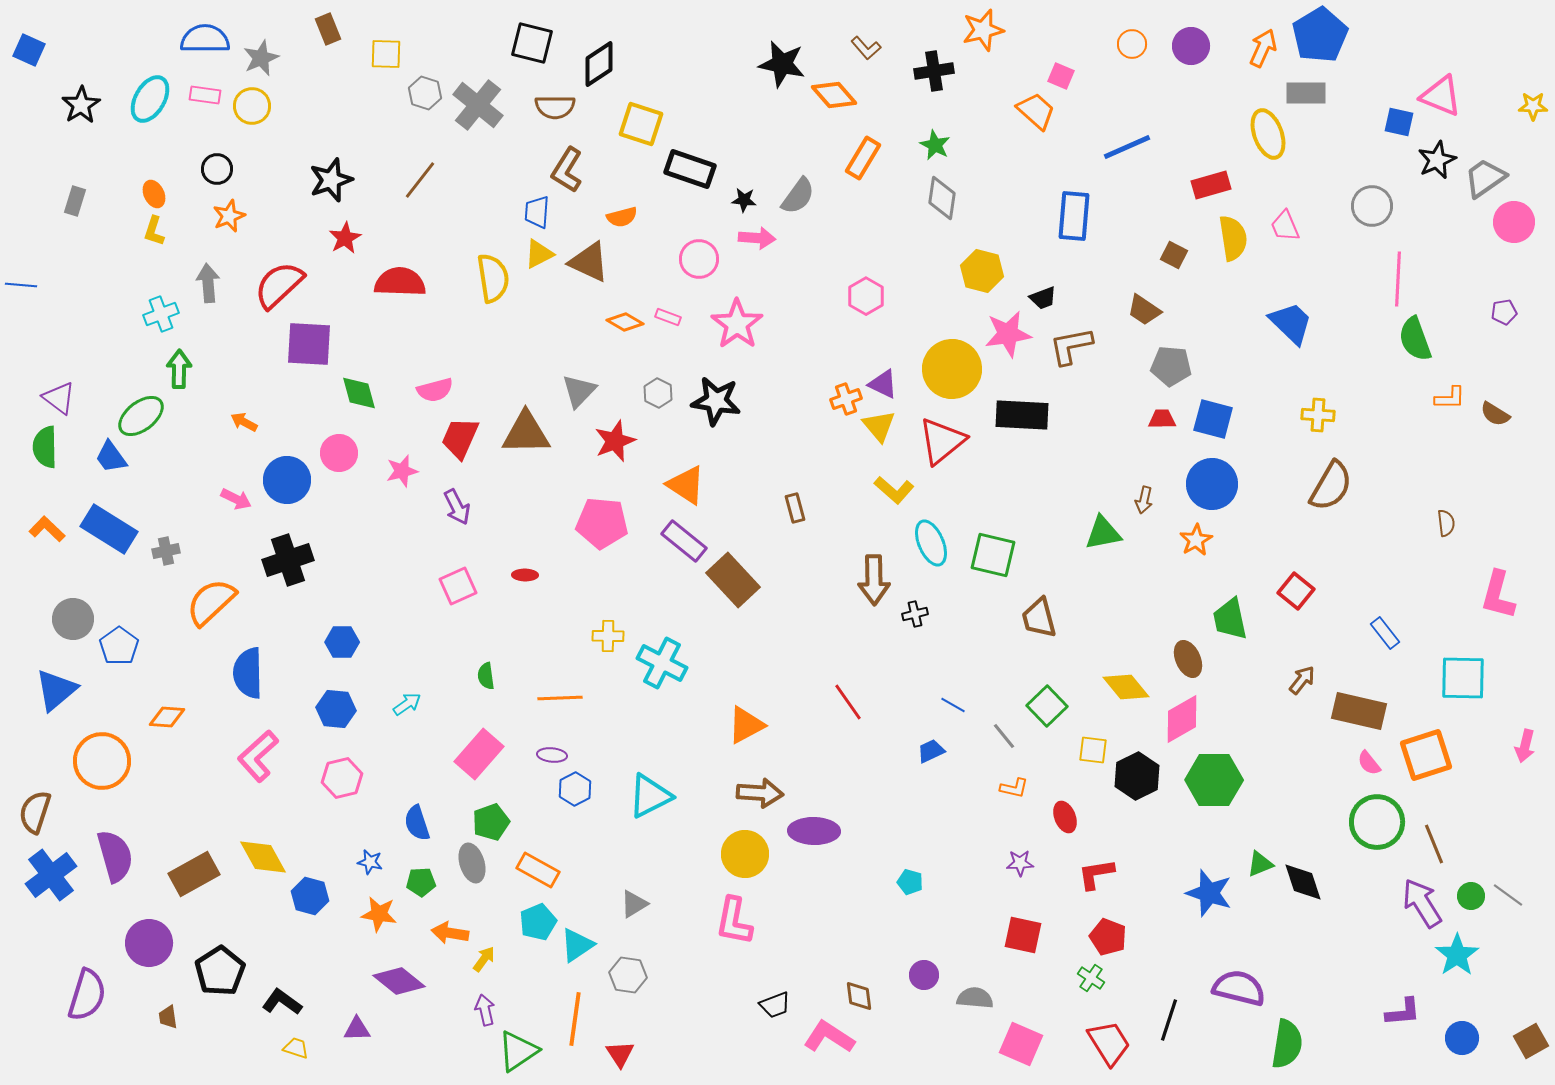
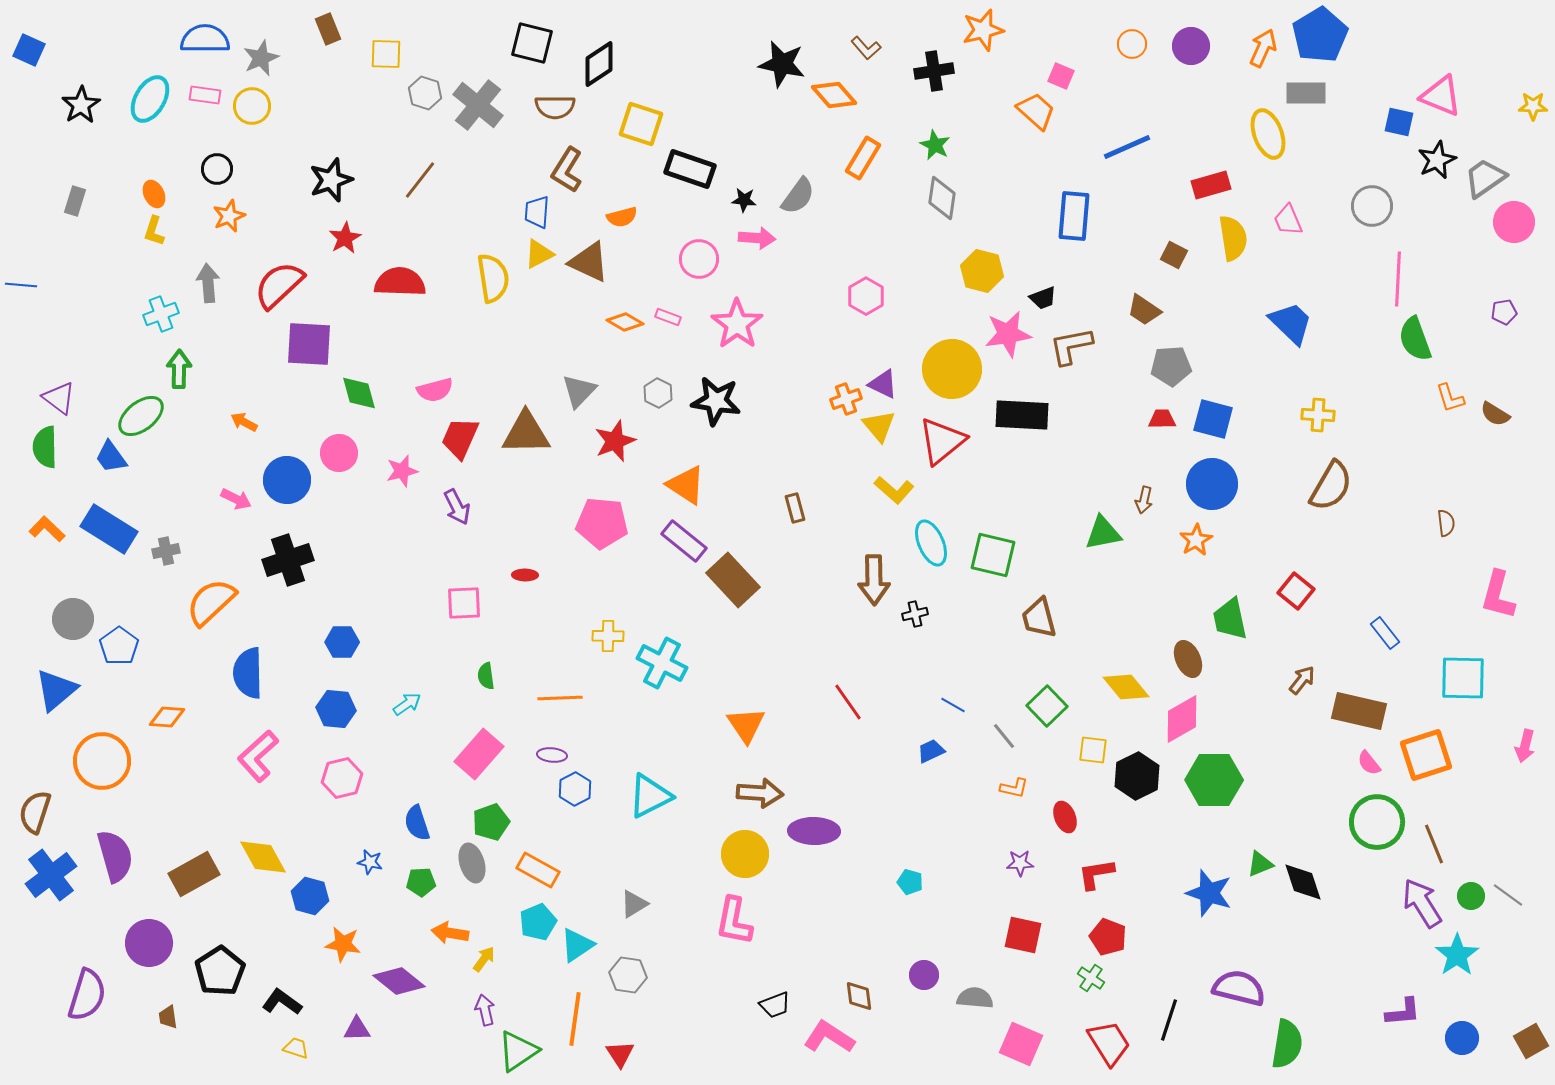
pink trapezoid at (1285, 226): moved 3 px right, 6 px up
gray pentagon at (1171, 366): rotated 9 degrees counterclockwise
orange L-shape at (1450, 398): rotated 72 degrees clockwise
pink square at (458, 586): moved 6 px right, 17 px down; rotated 21 degrees clockwise
orange triangle at (746, 725): rotated 36 degrees counterclockwise
orange star at (379, 914): moved 36 px left, 30 px down
